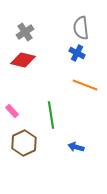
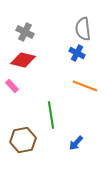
gray semicircle: moved 2 px right, 1 px down
gray cross: rotated 30 degrees counterclockwise
orange line: moved 1 px down
pink rectangle: moved 25 px up
brown hexagon: moved 1 px left, 3 px up; rotated 15 degrees clockwise
blue arrow: moved 4 px up; rotated 63 degrees counterclockwise
